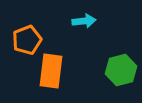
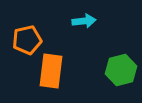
orange pentagon: rotated 8 degrees clockwise
